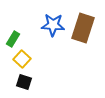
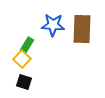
brown rectangle: moved 1 px left, 1 px down; rotated 16 degrees counterclockwise
green rectangle: moved 14 px right, 6 px down
